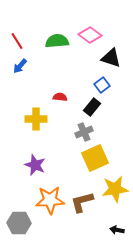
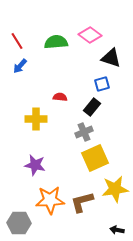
green semicircle: moved 1 px left, 1 px down
blue square: moved 1 px up; rotated 21 degrees clockwise
purple star: rotated 10 degrees counterclockwise
